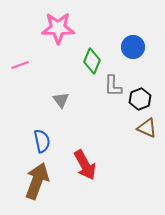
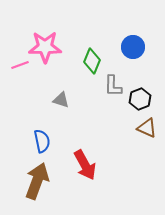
pink star: moved 13 px left, 19 px down
gray triangle: rotated 36 degrees counterclockwise
